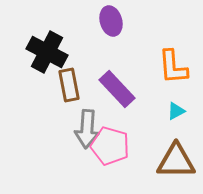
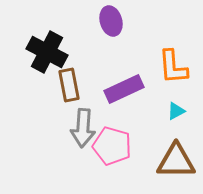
purple rectangle: moved 7 px right; rotated 72 degrees counterclockwise
gray arrow: moved 4 px left, 1 px up
pink pentagon: moved 2 px right
